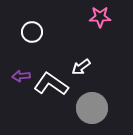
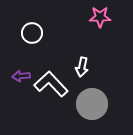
white circle: moved 1 px down
white arrow: moved 1 px right; rotated 42 degrees counterclockwise
white L-shape: rotated 12 degrees clockwise
gray circle: moved 4 px up
